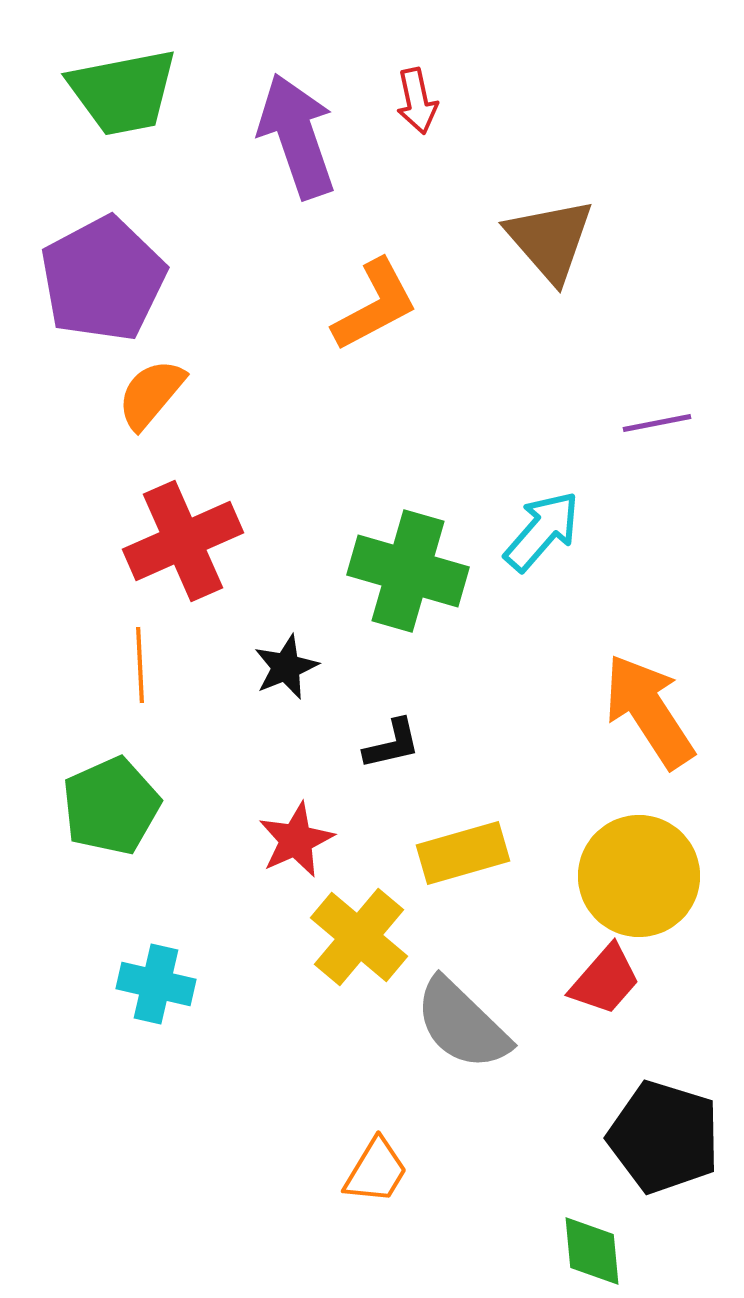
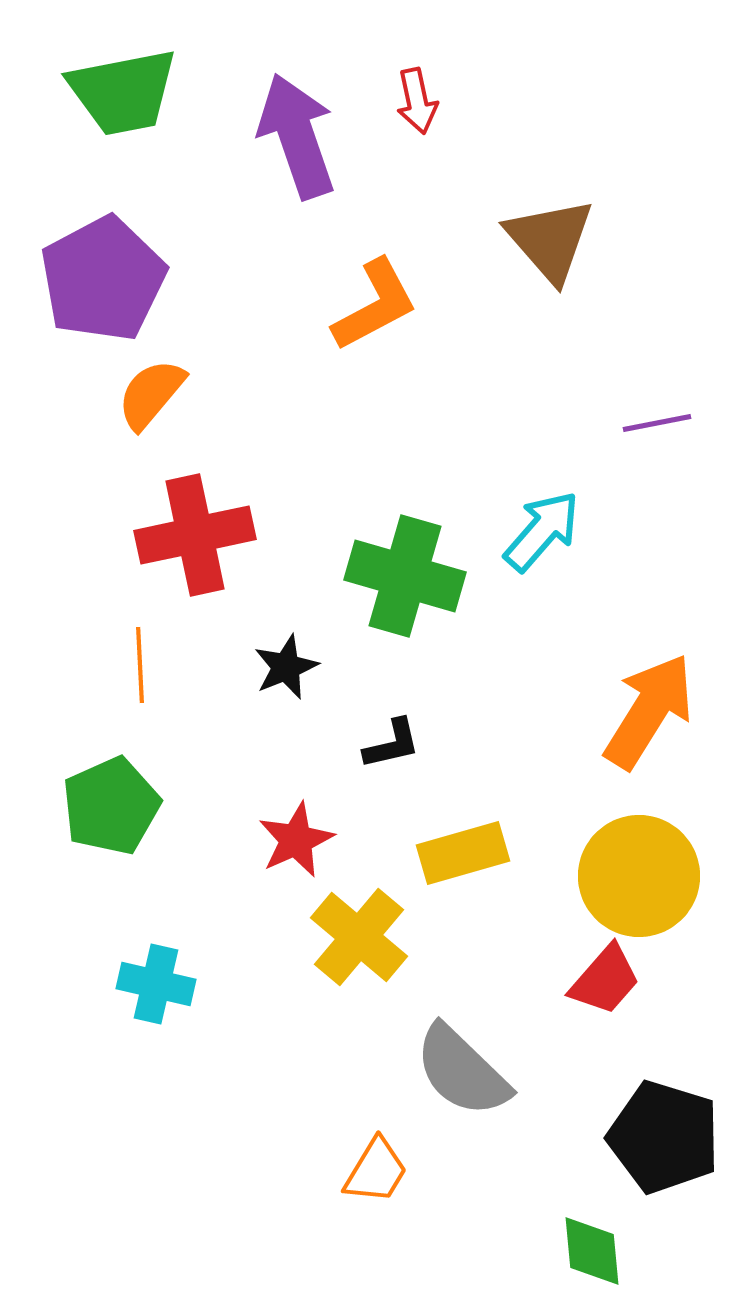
red cross: moved 12 px right, 6 px up; rotated 12 degrees clockwise
green cross: moved 3 px left, 5 px down
orange arrow: rotated 65 degrees clockwise
gray semicircle: moved 47 px down
